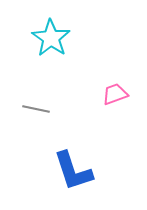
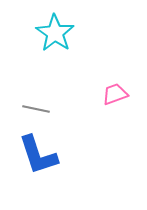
cyan star: moved 4 px right, 5 px up
blue L-shape: moved 35 px left, 16 px up
